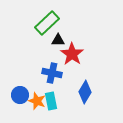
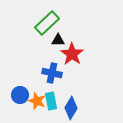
blue diamond: moved 14 px left, 16 px down
